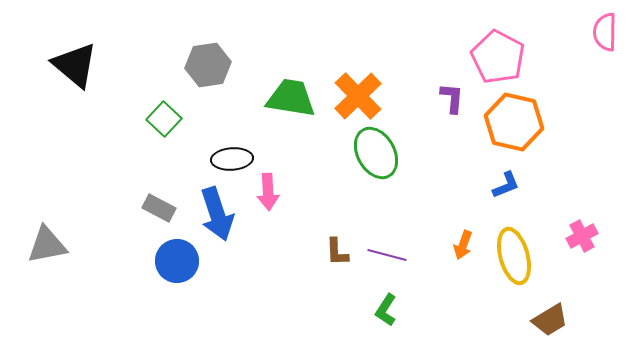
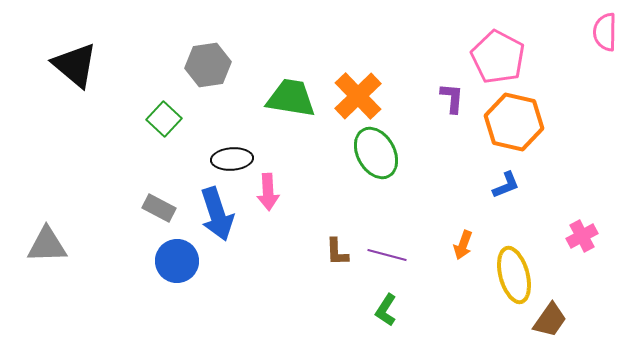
gray triangle: rotated 9 degrees clockwise
yellow ellipse: moved 19 px down
brown trapezoid: rotated 24 degrees counterclockwise
